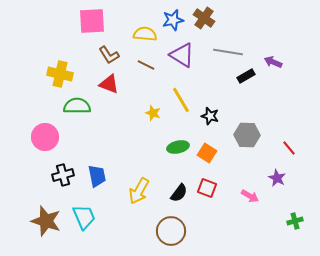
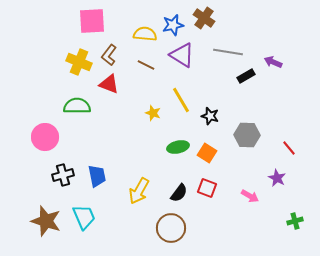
blue star: moved 5 px down
brown L-shape: rotated 70 degrees clockwise
yellow cross: moved 19 px right, 12 px up; rotated 10 degrees clockwise
brown circle: moved 3 px up
